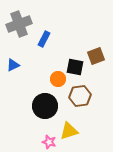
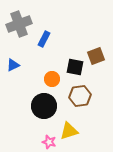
orange circle: moved 6 px left
black circle: moved 1 px left
